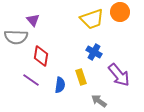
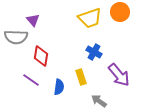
yellow trapezoid: moved 2 px left, 1 px up
blue semicircle: moved 1 px left, 2 px down
